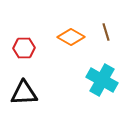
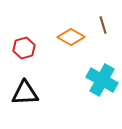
brown line: moved 3 px left, 7 px up
red hexagon: rotated 15 degrees counterclockwise
black triangle: moved 1 px right
